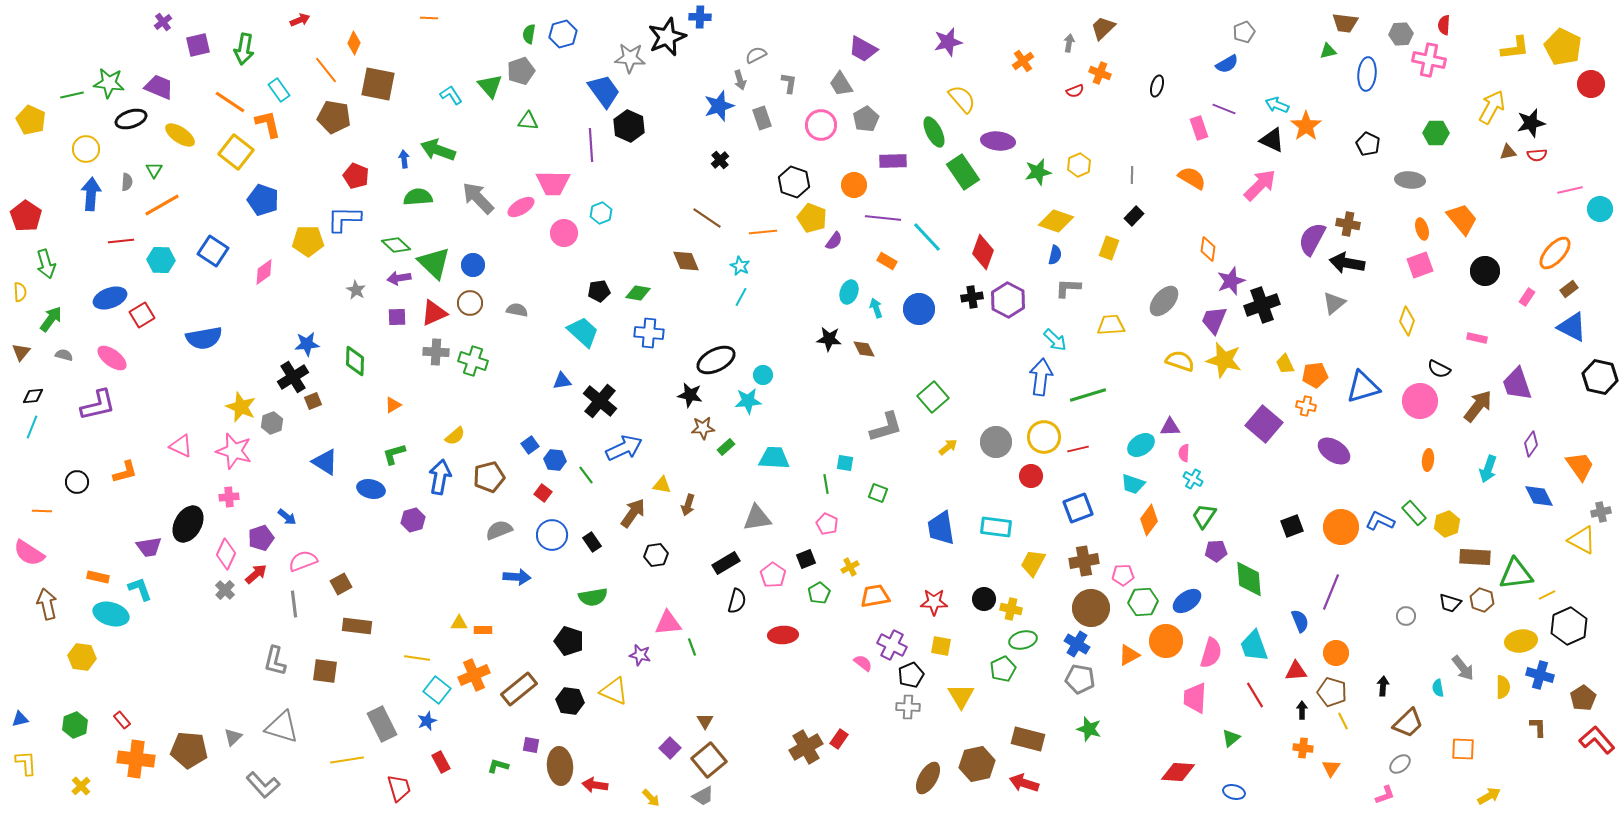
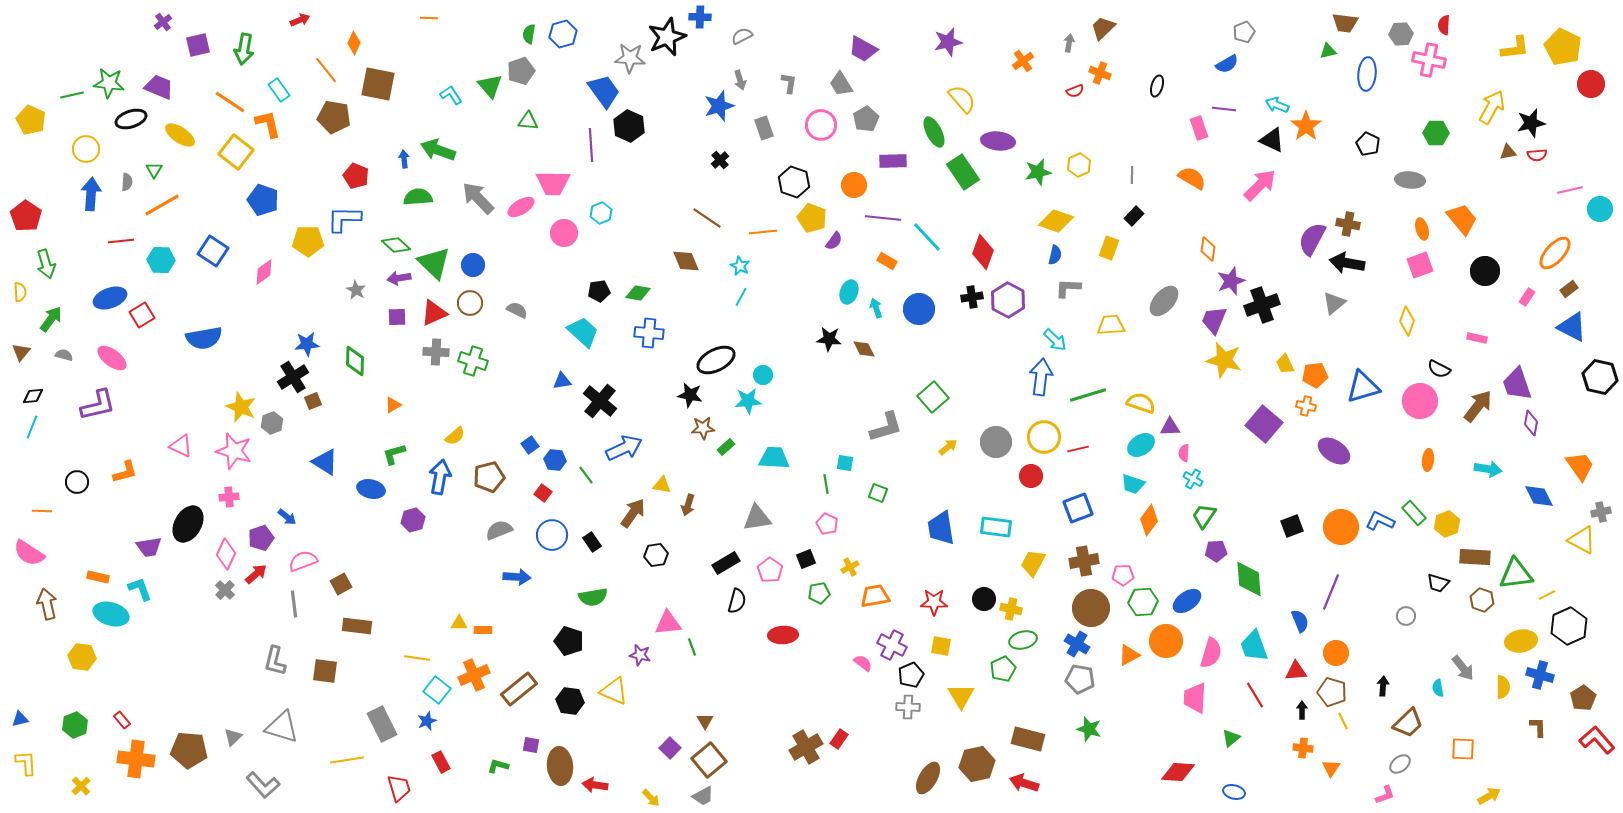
gray semicircle at (756, 55): moved 14 px left, 19 px up
purple line at (1224, 109): rotated 15 degrees counterclockwise
gray rectangle at (762, 118): moved 2 px right, 10 px down
gray semicircle at (517, 310): rotated 15 degrees clockwise
yellow semicircle at (1180, 361): moved 39 px left, 42 px down
purple diamond at (1531, 444): moved 21 px up; rotated 25 degrees counterclockwise
cyan arrow at (1488, 469): rotated 100 degrees counterclockwise
pink pentagon at (773, 575): moved 3 px left, 5 px up
green pentagon at (819, 593): rotated 20 degrees clockwise
black trapezoid at (1450, 603): moved 12 px left, 20 px up
